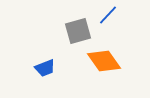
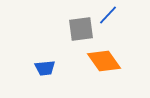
gray square: moved 3 px right, 2 px up; rotated 8 degrees clockwise
blue trapezoid: rotated 15 degrees clockwise
